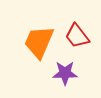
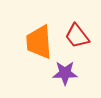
orange trapezoid: rotated 27 degrees counterclockwise
